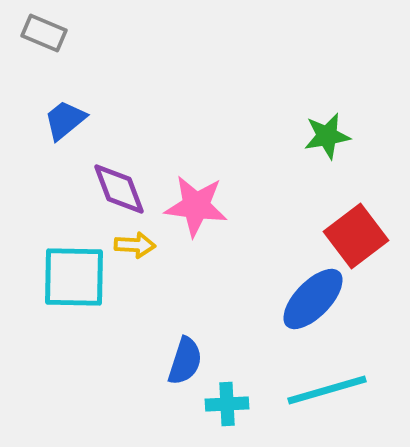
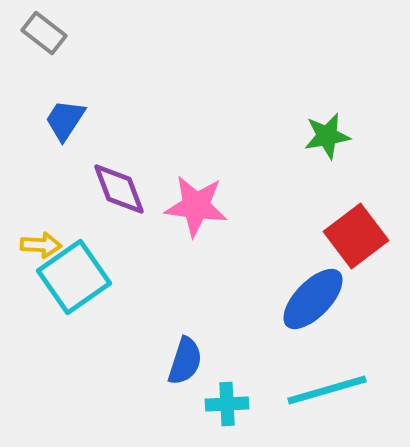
gray rectangle: rotated 15 degrees clockwise
blue trapezoid: rotated 18 degrees counterclockwise
yellow arrow: moved 94 px left
cyan square: rotated 36 degrees counterclockwise
